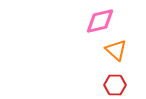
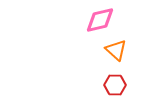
pink diamond: moved 1 px up
